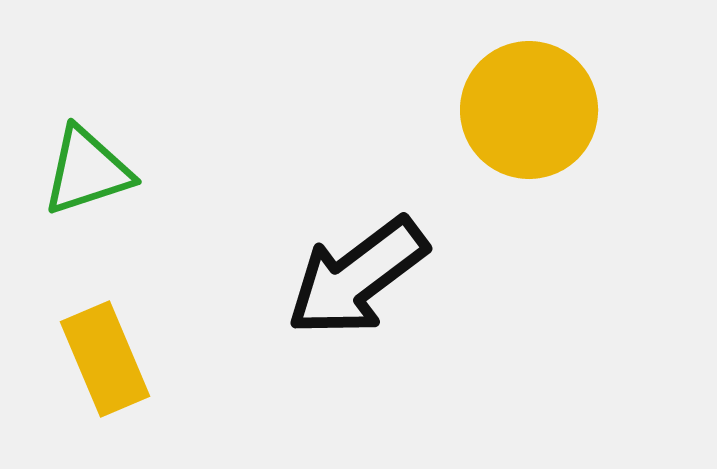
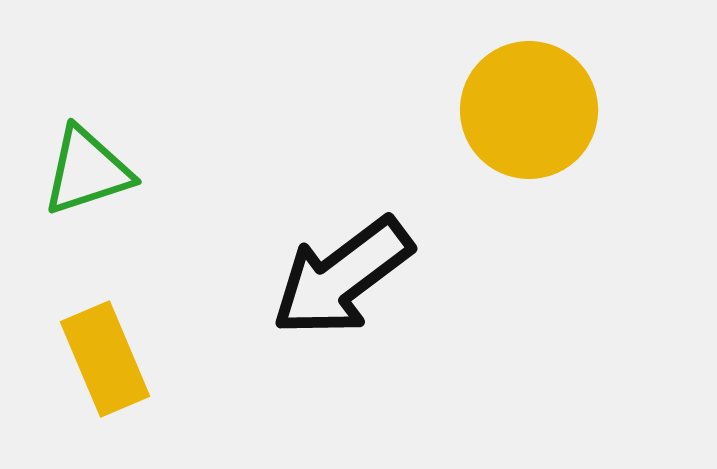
black arrow: moved 15 px left
